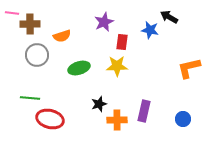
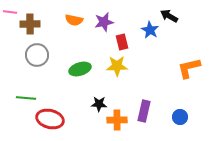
pink line: moved 2 px left, 1 px up
black arrow: moved 1 px up
purple star: rotated 12 degrees clockwise
blue star: rotated 18 degrees clockwise
orange semicircle: moved 12 px right, 16 px up; rotated 30 degrees clockwise
red rectangle: rotated 21 degrees counterclockwise
green ellipse: moved 1 px right, 1 px down
green line: moved 4 px left
black star: rotated 21 degrees clockwise
blue circle: moved 3 px left, 2 px up
